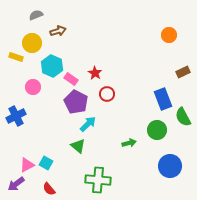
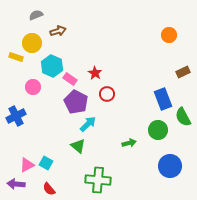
pink rectangle: moved 1 px left
green circle: moved 1 px right
purple arrow: rotated 42 degrees clockwise
